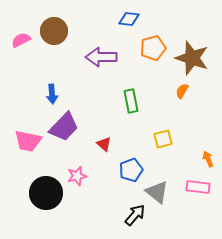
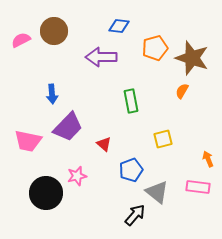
blue diamond: moved 10 px left, 7 px down
orange pentagon: moved 2 px right
purple trapezoid: moved 4 px right
